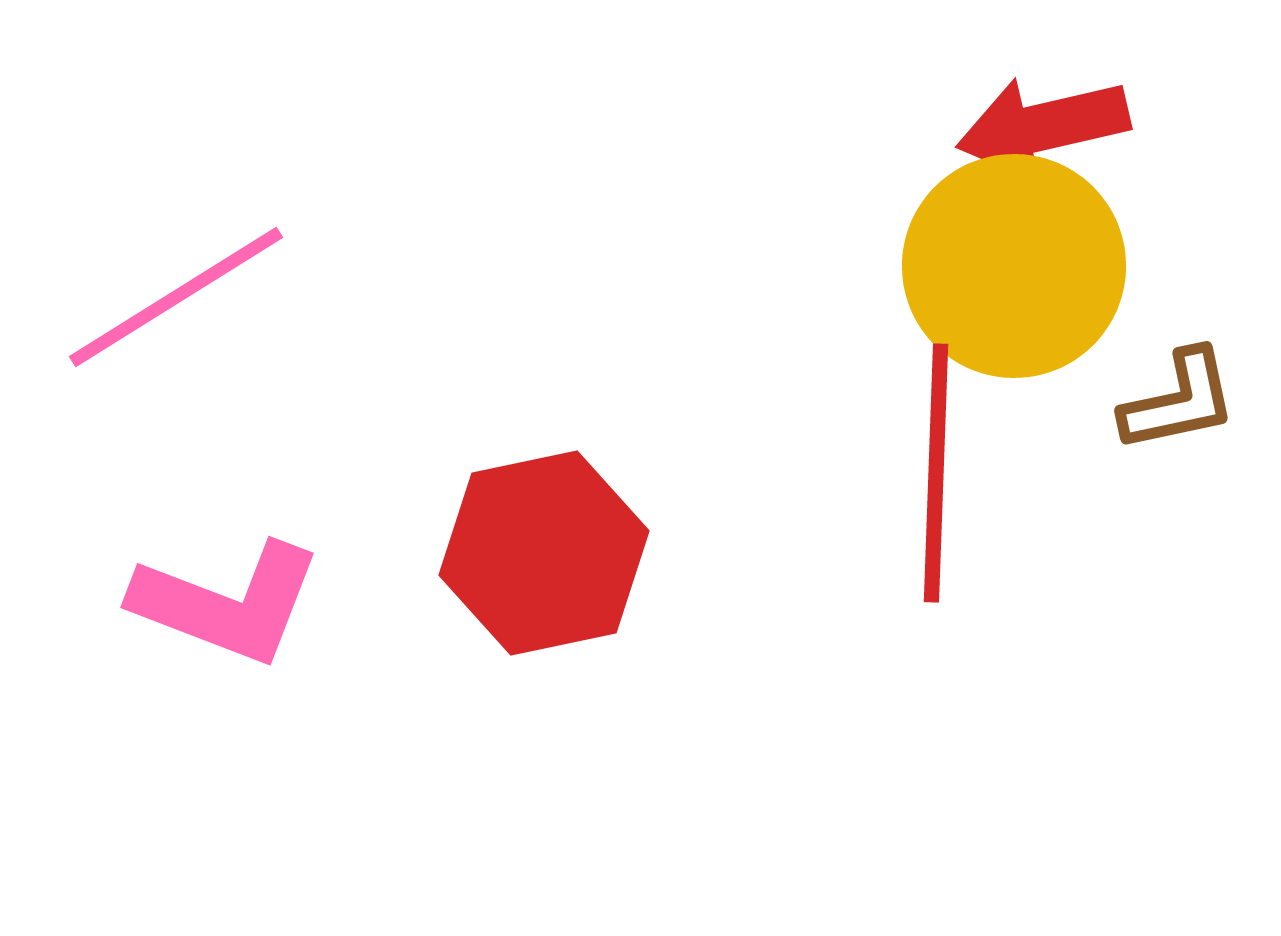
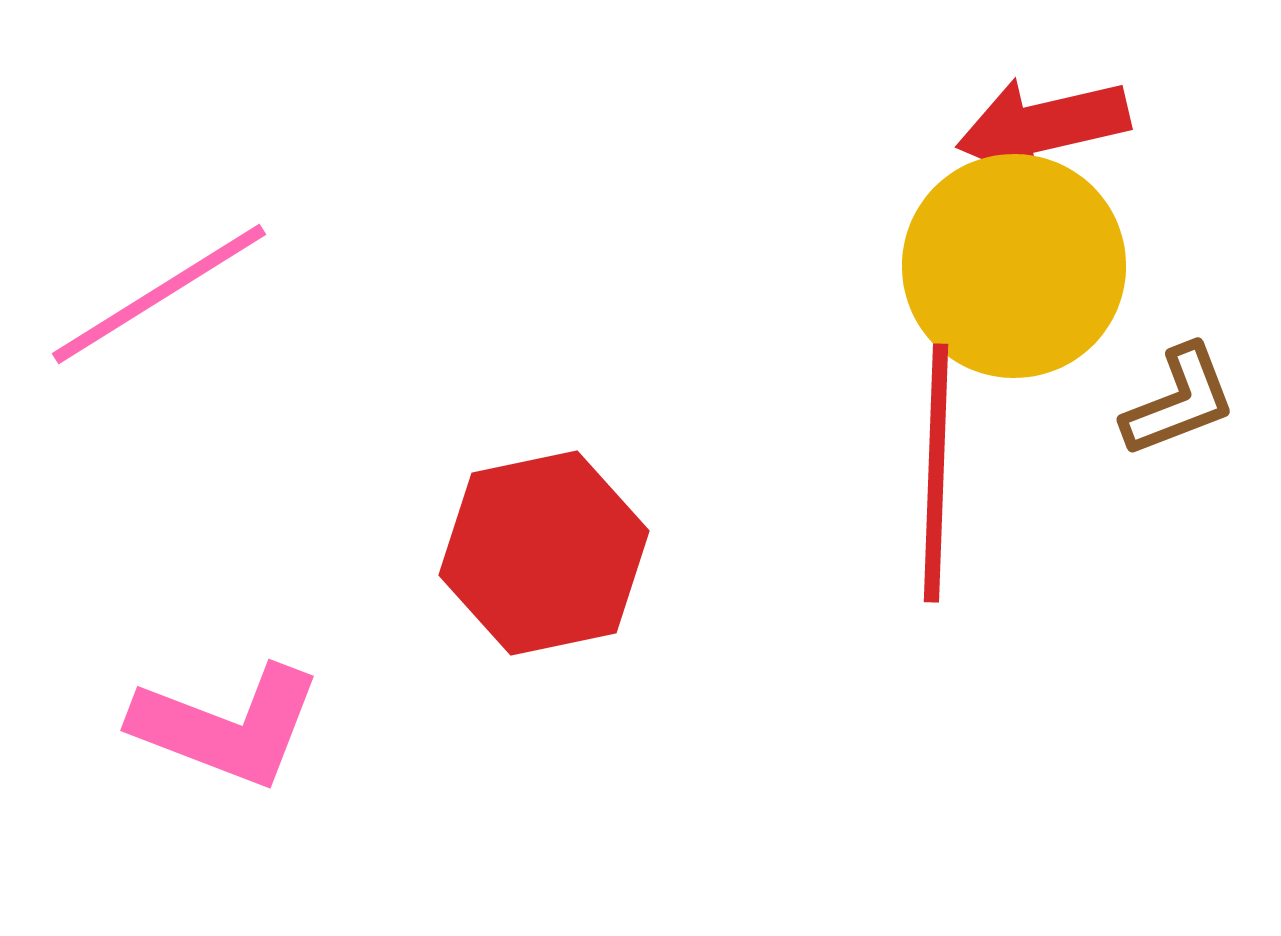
pink line: moved 17 px left, 3 px up
brown L-shape: rotated 9 degrees counterclockwise
pink L-shape: moved 123 px down
